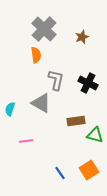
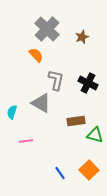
gray cross: moved 3 px right
orange semicircle: rotated 35 degrees counterclockwise
cyan semicircle: moved 2 px right, 3 px down
orange square: rotated 12 degrees counterclockwise
